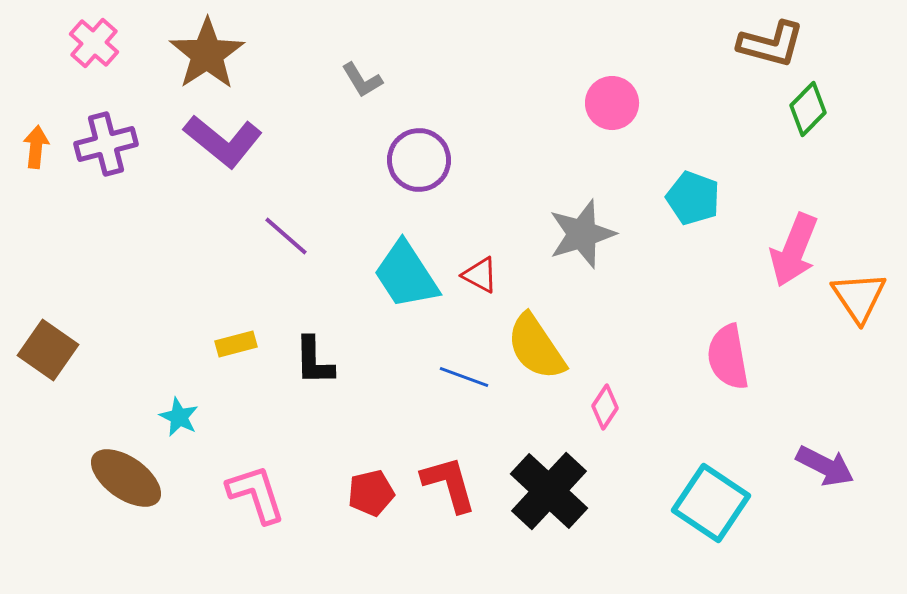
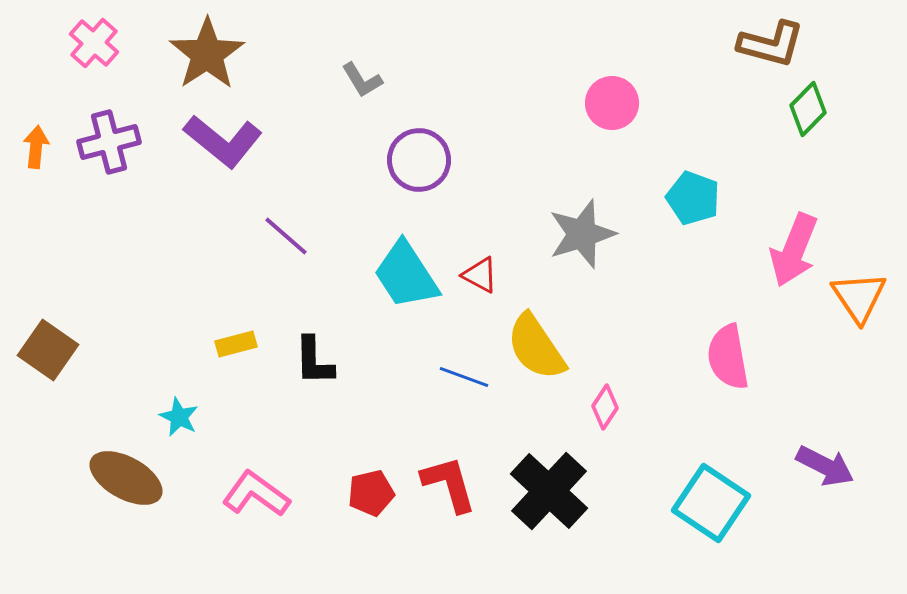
purple cross: moved 3 px right, 2 px up
brown ellipse: rotated 6 degrees counterclockwise
pink L-shape: rotated 36 degrees counterclockwise
